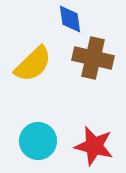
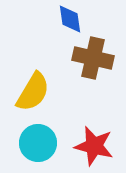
yellow semicircle: moved 28 px down; rotated 15 degrees counterclockwise
cyan circle: moved 2 px down
